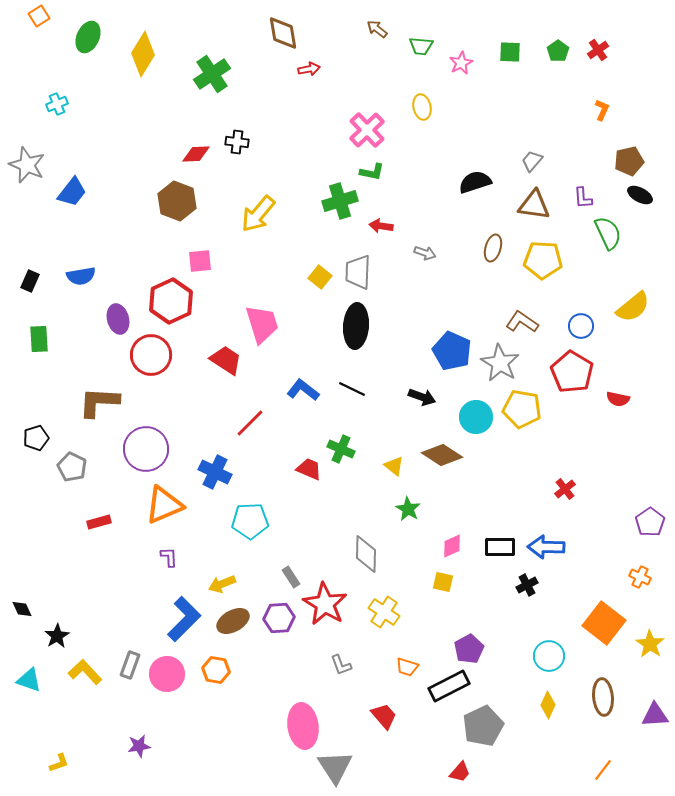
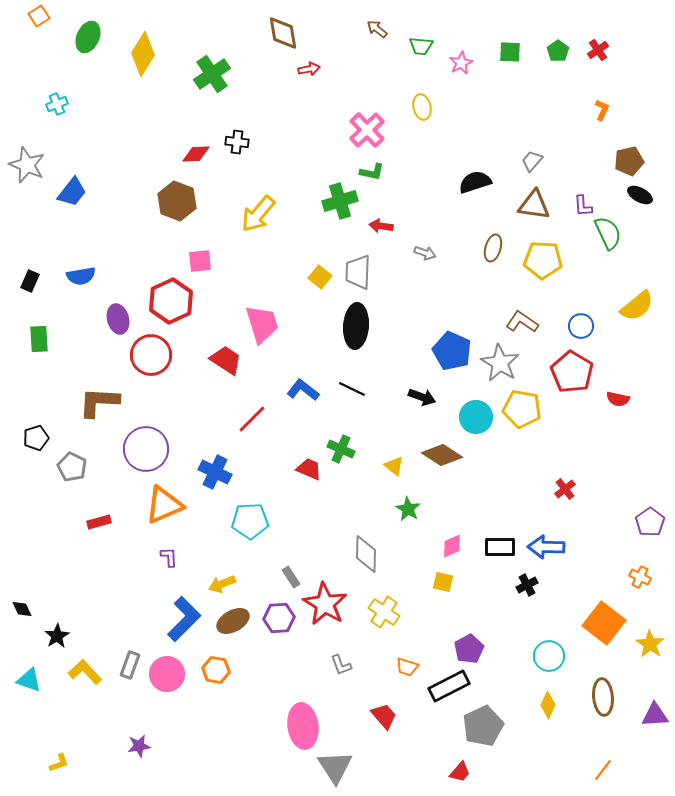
purple L-shape at (583, 198): moved 8 px down
yellow semicircle at (633, 307): moved 4 px right, 1 px up
red line at (250, 423): moved 2 px right, 4 px up
